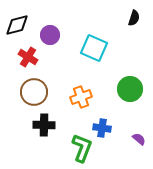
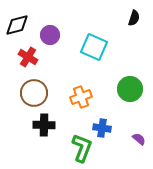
cyan square: moved 1 px up
brown circle: moved 1 px down
